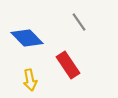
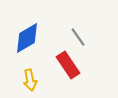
gray line: moved 1 px left, 15 px down
blue diamond: rotated 76 degrees counterclockwise
